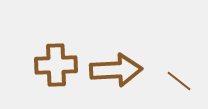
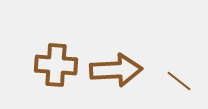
brown cross: rotated 6 degrees clockwise
